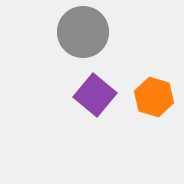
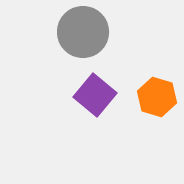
orange hexagon: moved 3 px right
